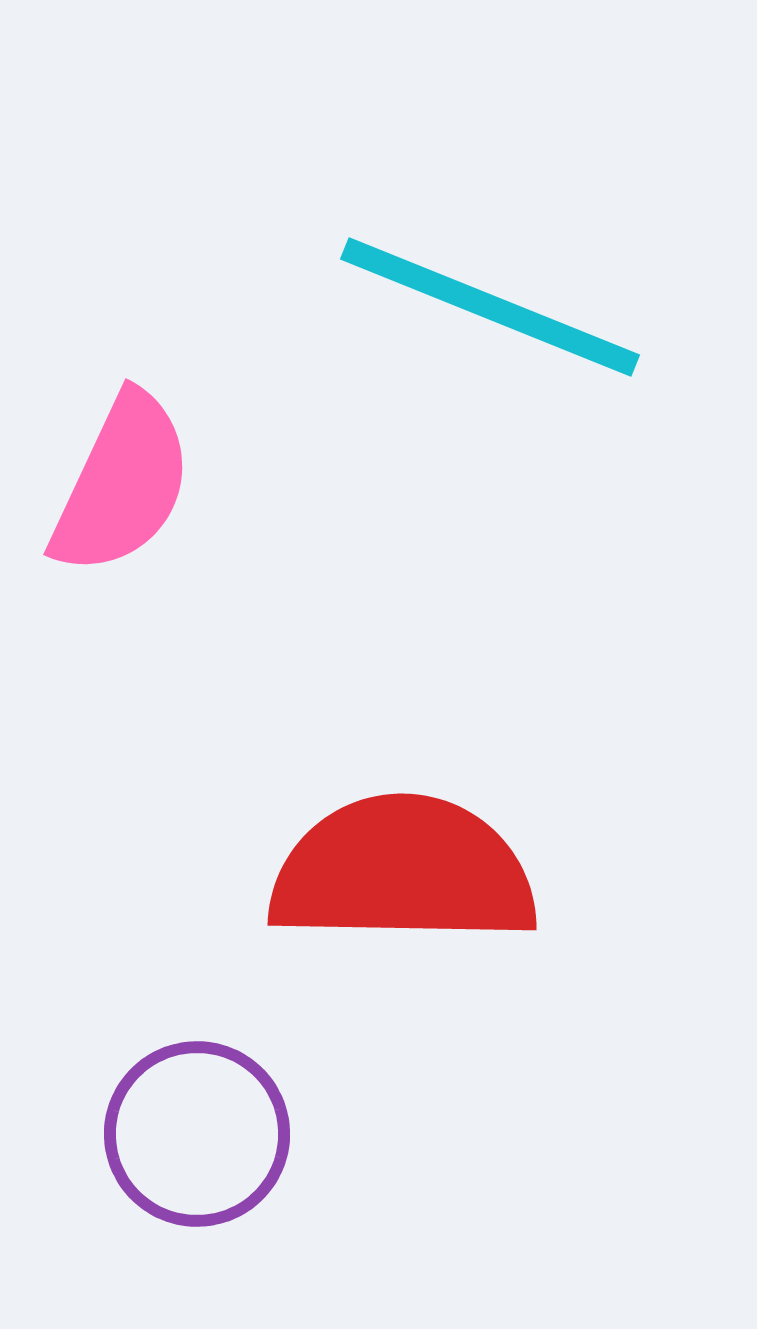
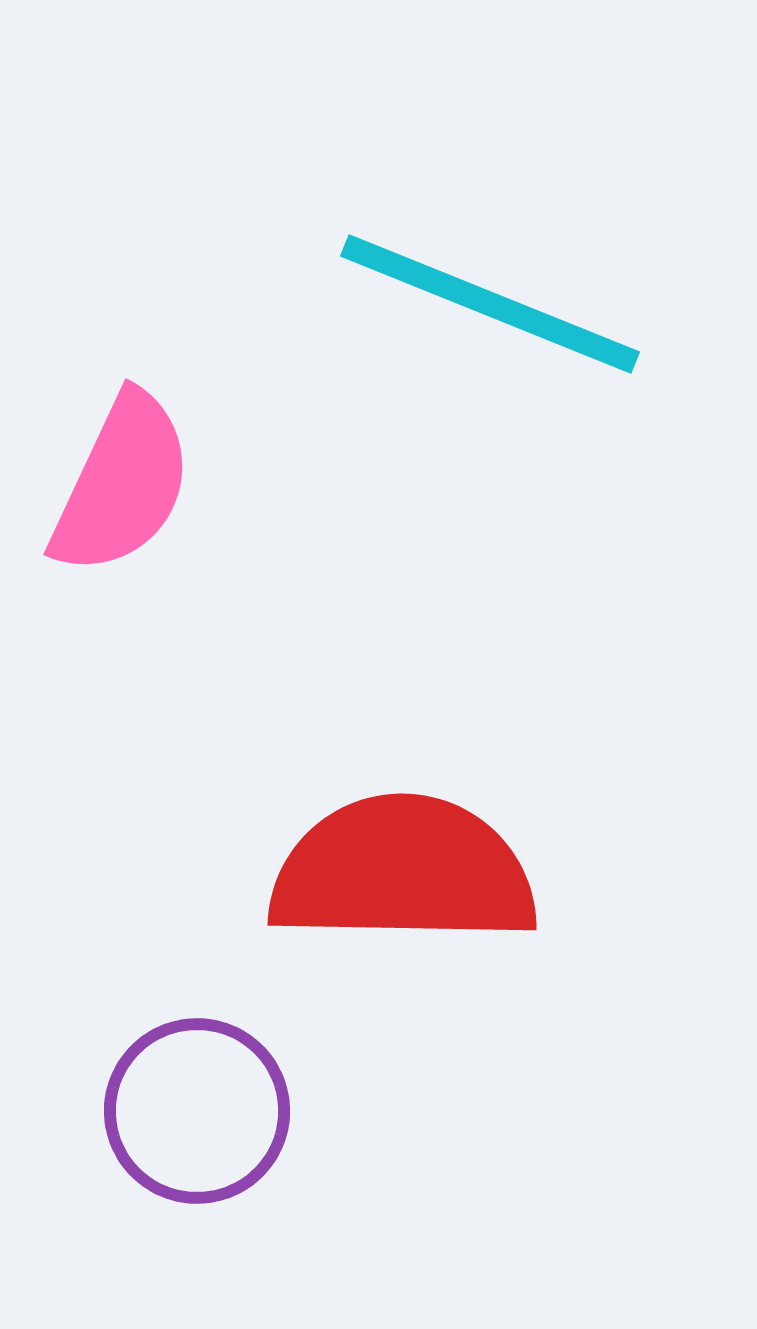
cyan line: moved 3 px up
purple circle: moved 23 px up
